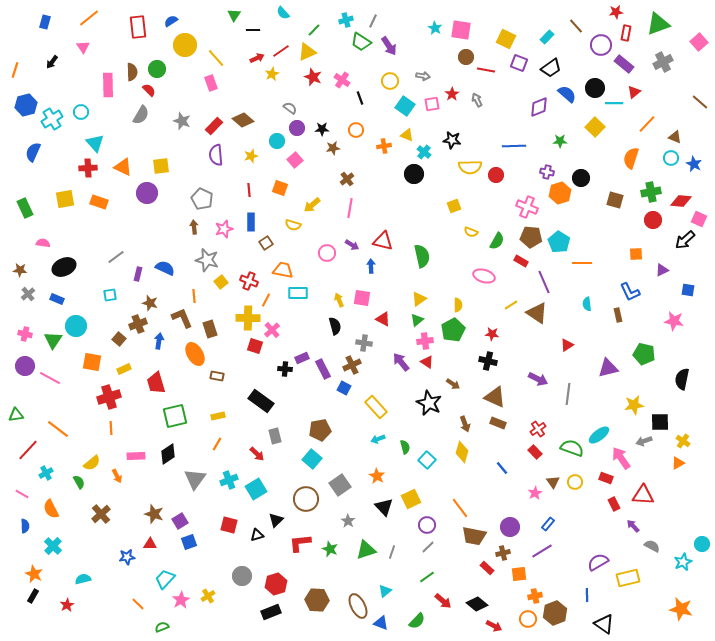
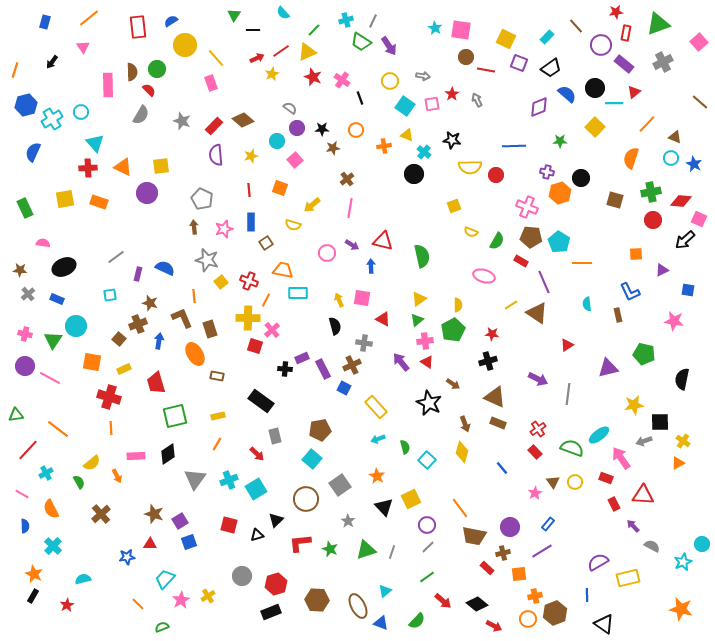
black cross at (488, 361): rotated 30 degrees counterclockwise
red cross at (109, 397): rotated 35 degrees clockwise
